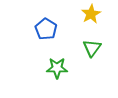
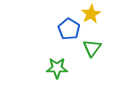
blue pentagon: moved 23 px right
